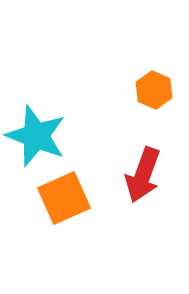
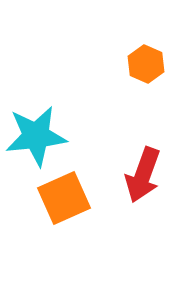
orange hexagon: moved 8 px left, 26 px up
cyan star: rotated 28 degrees counterclockwise
